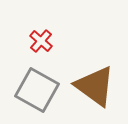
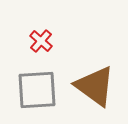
gray square: rotated 33 degrees counterclockwise
